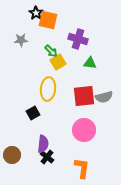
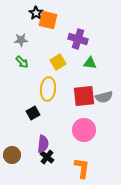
green arrow: moved 29 px left, 11 px down
